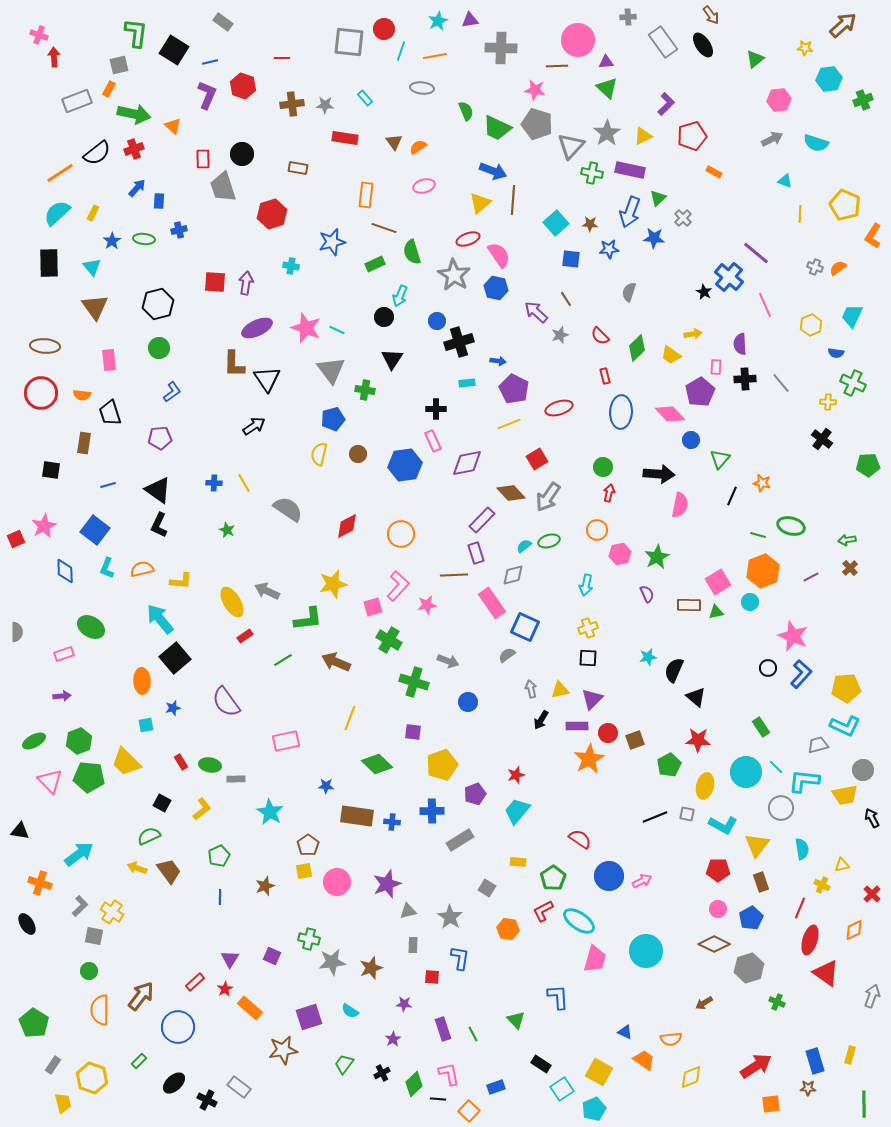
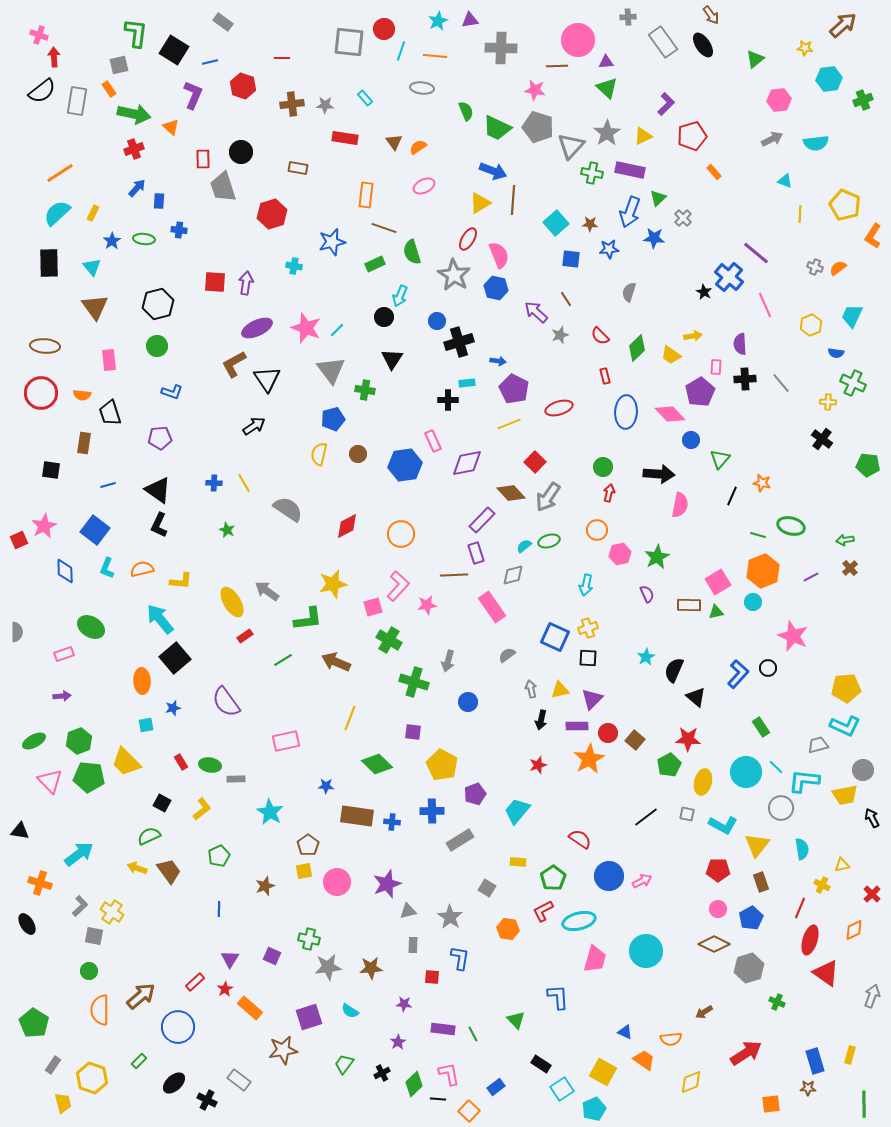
orange line at (435, 56): rotated 15 degrees clockwise
orange rectangle at (109, 89): rotated 63 degrees counterclockwise
purple L-shape at (207, 95): moved 14 px left
gray rectangle at (77, 101): rotated 60 degrees counterclockwise
gray pentagon at (537, 124): moved 1 px right, 3 px down
orange triangle at (173, 126): moved 2 px left, 1 px down
cyan semicircle at (816, 143): rotated 25 degrees counterclockwise
black semicircle at (97, 153): moved 55 px left, 62 px up
black circle at (242, 154): moved 1 px left, 2 px up
orange rectangle at (714, 172): rotated 21 degrees clockwise
pink ellipse at (424, 186): rotated 10 degrees counterclockwise
yellow triangle at (480, 203): rotated 10 degrees clockwise
blue cross at (179, 230): rotated 21 degrees clockwise
red ellipse at (468, 239): rotated 40 degrees counterclockwise
pink semicircle at (499, 255): rotated 12 degrees clockwise
cyan cross at (291, 266): moved 3 px right
cyan line at (337, 330): rotated 70 degrees counterclockwise
yellow arrow at (693, 334): moved 2 px down
green circle at (159, 348): moved 2 px left, 2 px up
brown L-shape at (234, 364): rotated 60 degrees clockwise
blue L-shape at (172, 392): rotated 55 degrees clockwise
black cross at (436, 409): moved 12 px right, 9 px up
blue ellipse at (621, 412): moved 5 px right
red square at (537, 459): moved 2 px left, 3 px down; rotated 15 degrees counterclockwise
green pentagon at (868, 465): rotated 10 degrees clockwise
red square at (16, 539): moved 3 px right, 1 px down
green arrow at (847, 540): moved 2 px left
gray arrow at (267, 591): rotated 10 degrees clockwise
cyan circle at (750, 602): moved 3 px right
pink rectangle at (492, 603): moved 4 px down
blue square at (525, 627): moved 30 px right, 10 px down
cyan star at (648, 657): moved 2 px left; rotated 18 degrees counterclockwise
gray arrow at (448, 661): rotated 85 degrees clockwise
blue L-shape at (801, 674): moved 63 px left
black arrow at (541, 720): rotated 18 degrees counterclockwise
brown square at (635, 740): rotated 30 degrees counterclockwise
red star at (698, 740): moved 10 px left, 1 px up
yellow pentagon at (442, 765): rotated 24 degrees counterclockwise
red star at (516, 775): moved 22 px right, 10 px up
yellow ellipse at (705, 786): moved 2 px left, 4 px up
black line at (655, 817): moved 9 px left; rotated 15 degrees counterclockwise
blue line at (220, 897): moved 1 px left, 12 px down
cyan ellipse at (579, 921): rotated 48 degrees counterclockwise
gray star at (332, 962): moved 4 px left, 5 px down
brown star at (371, 968): rotated 15 degrees clockwise
brown arrow at (141, 996): rotated 12 degrees clockwise
brown arrow at (704, 1003): moved 9 px down
purple rectangle at (443, 1029): rotated 65 degrees counterclockwise
purple star at (393, 1039): moved 5 px right, 3 px down
red arrow at (756, 1066): moved 10 px left, 13 px up
yellow square at (599, 1072): moved 4 px right
yellow diamond at (691, 1077): moved 5 px down
gray rectangle at (239, 1087): moved 7 px up
blue rectangle at (496, 1087): rotated 18 degrees counterclockwise
